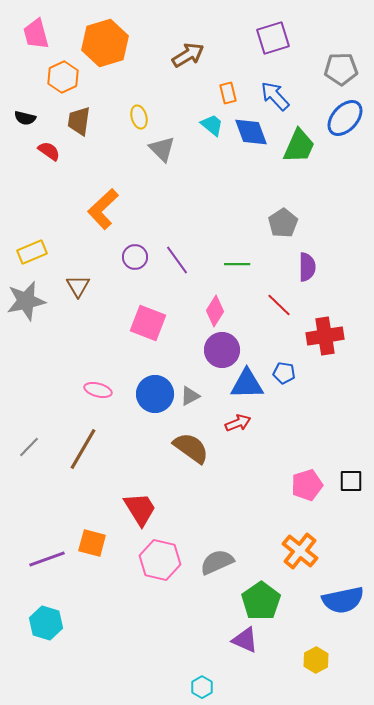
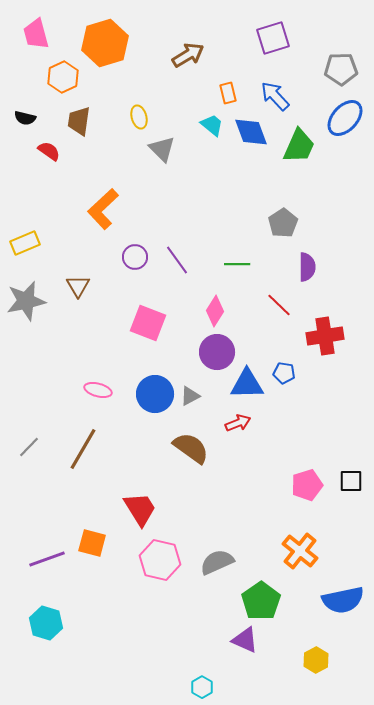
yellow rectangle at (32, 252): moved 7 px left, 9 px up
purple circle at (222, 350): moved 5 px left, 2 px down
